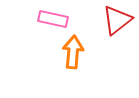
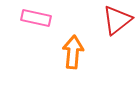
pink rectangle: moved 17 px left, 1 px up
